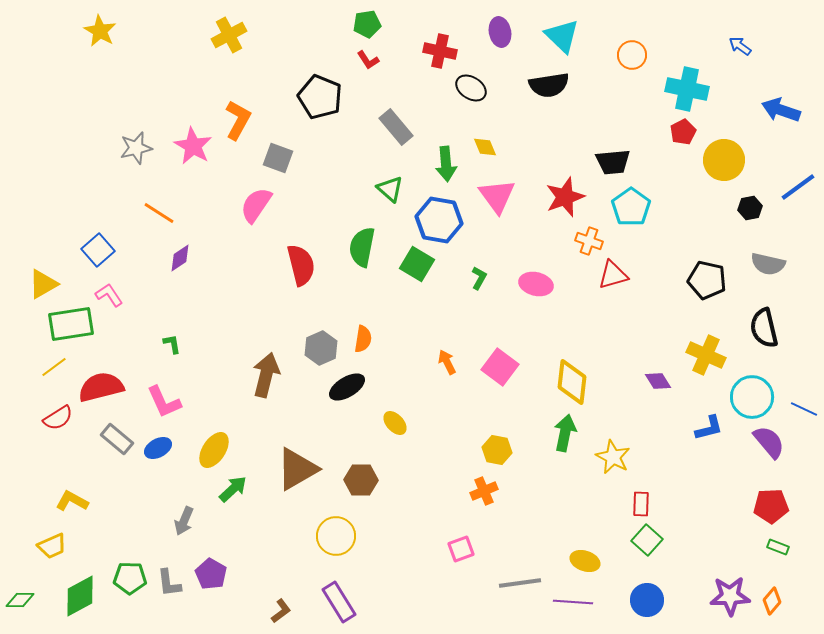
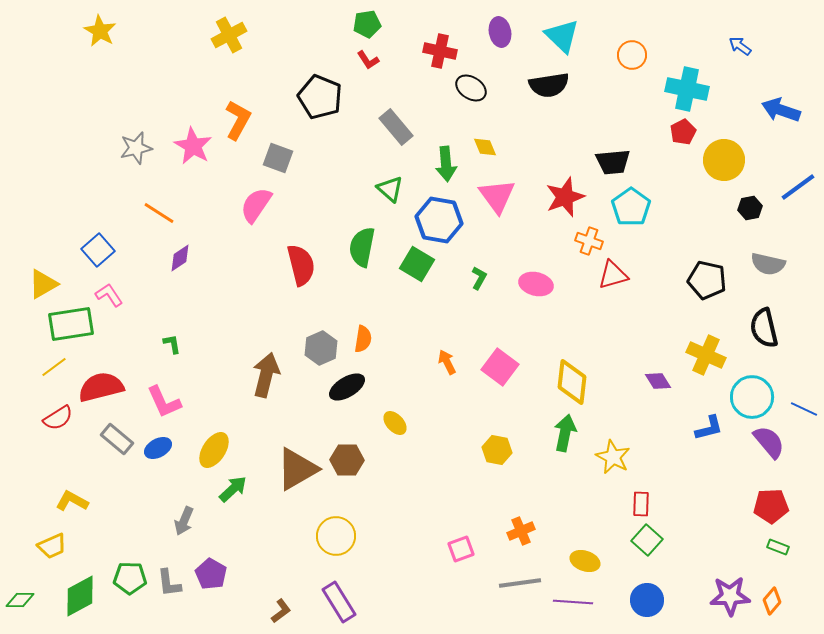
brown hexagon at (361, 480): moved 14 px left, 20 px up
orange cross at (484, 491): moved 37 px right, 40 px down
